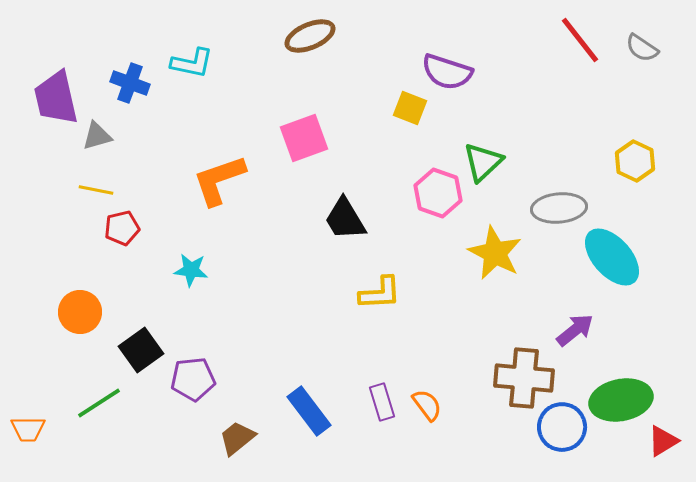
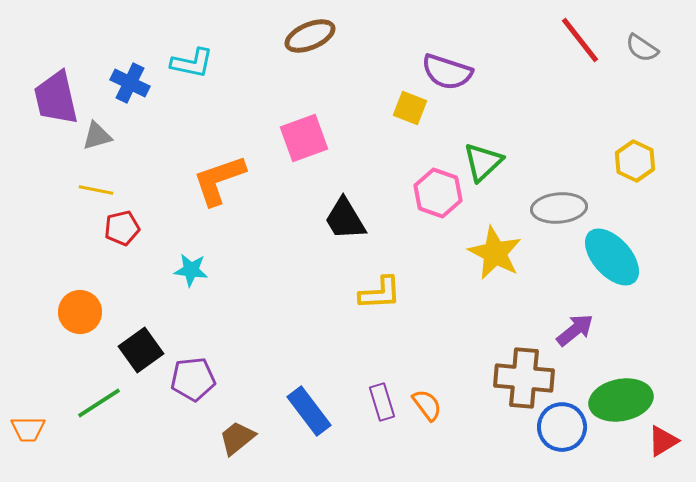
blue cross: rotated 6 degrees clockwise
